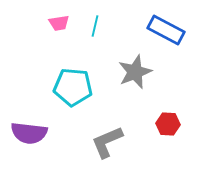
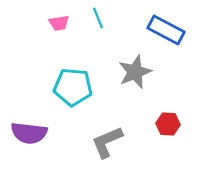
cyan line: moved 3 px right, 8 px up; rotated 35 degrees counterclockwise
